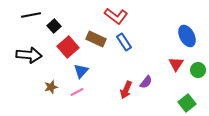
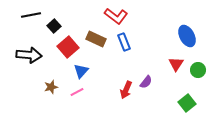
blue rectangle: rotated 12 degrees clockwise
